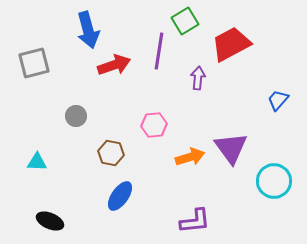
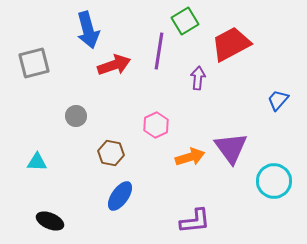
pink hexagon: moved 2 px right; rotated 20 degrees counterclockwise
